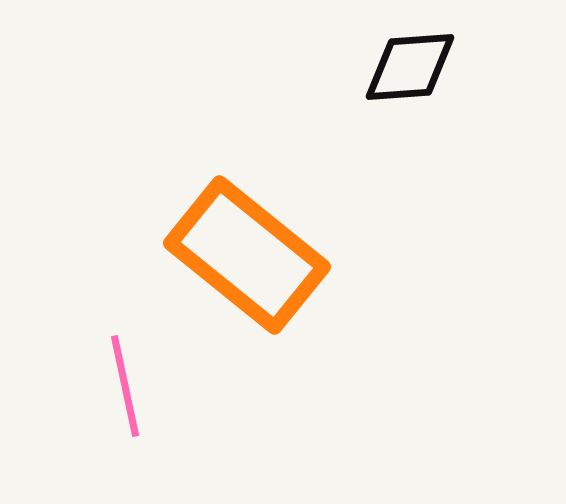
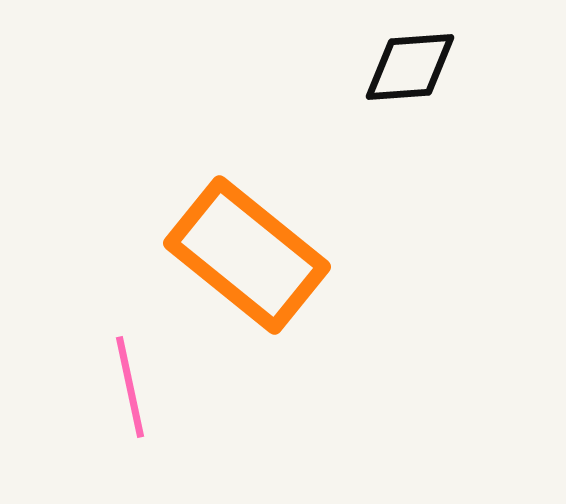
pink line: moved 5 px right, 1 px down
